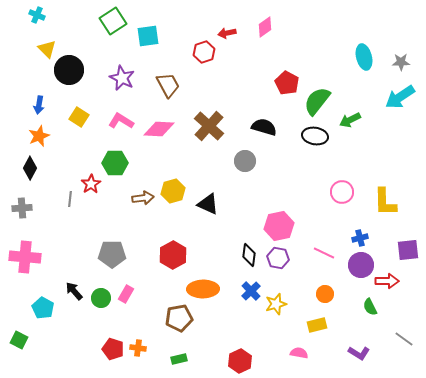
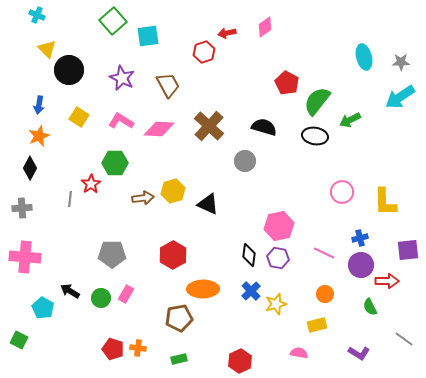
green square at (113, 21): rotated 8 degrees counterclockwise
black arrow at (74, 291): moved 4 px left; rotated 18 degrees counterclockwise
